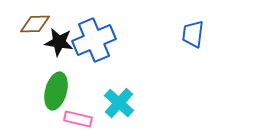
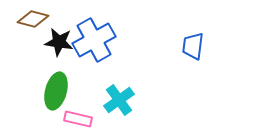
brown diamond: moved 2 px left, 5 px up; rotated 16 degrees clockwise
blue trapezoid: moved 12 px down
blue cross: rotated 6 degrees counterclockwise
cyan cross: moved 3 px up; rotated 12 degrees clockwise
